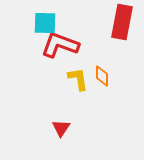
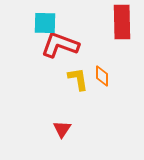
red rectangle: rotated 12 degrees counterclockwise
red triangle: moved 1 px right, 1 px down
